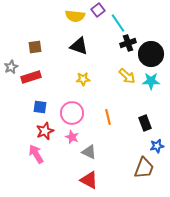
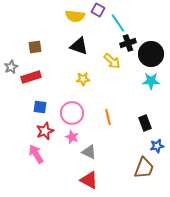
purple square: rotated 24 degrees counterclockwise
yellow arrow: moved 15 px left, 15 px up
